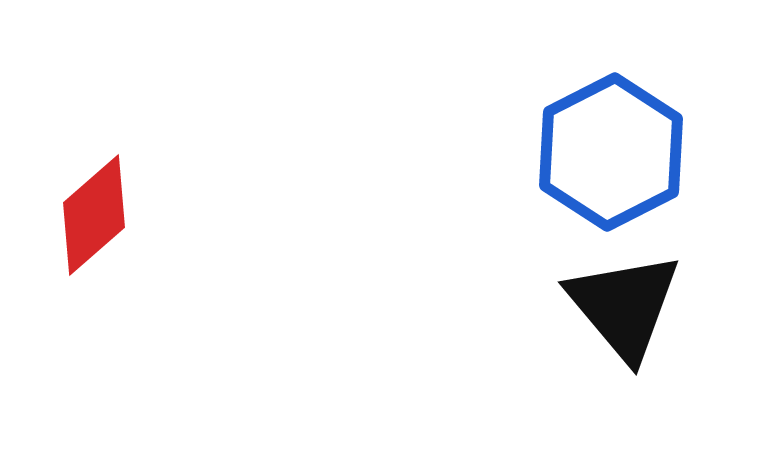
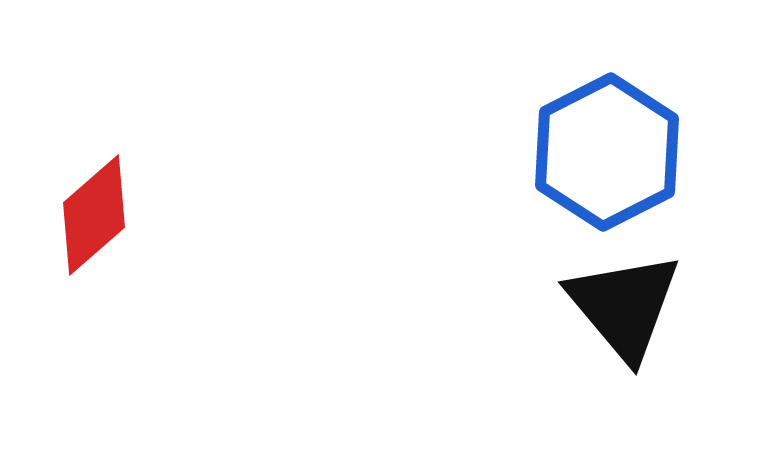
blue hexagon: moved 4 px left
